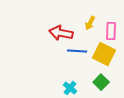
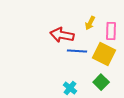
red arrow: moved 1 px right, 2 px down
